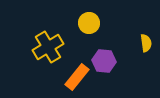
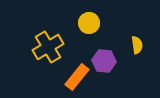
yellow semicircle: moved 9 px left, 2 px down
